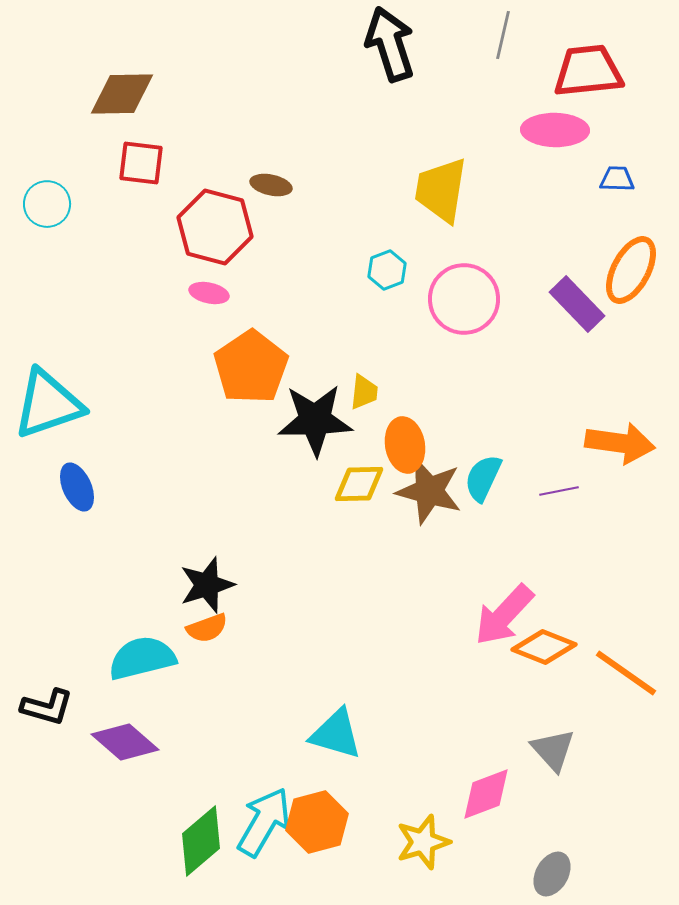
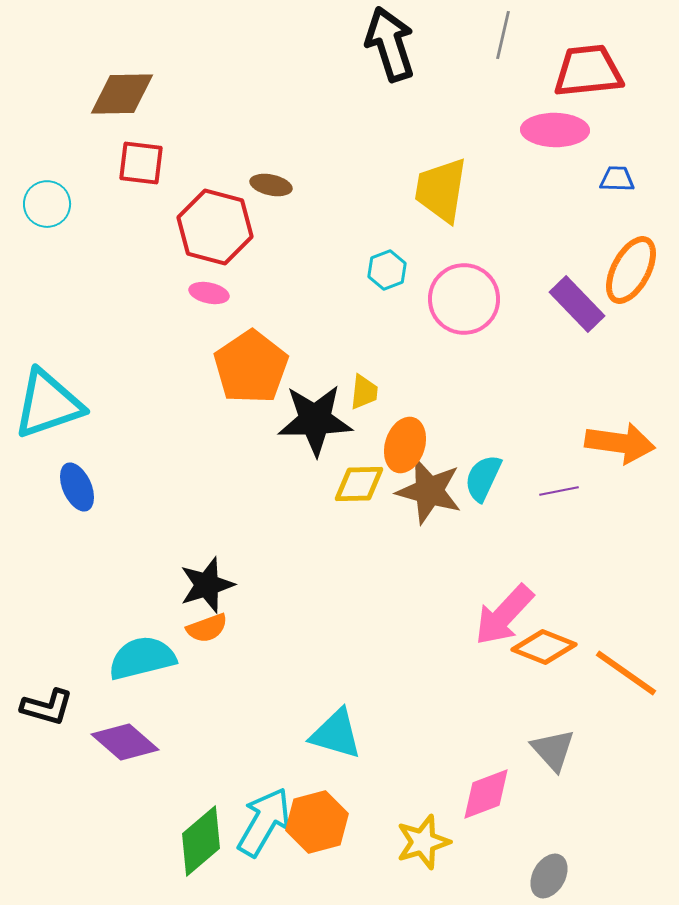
orange ellipse at (405, 445): rotated 28 degrees clockwise
gray ellipse at (552, 874): moved 3 px left, 2 px down
